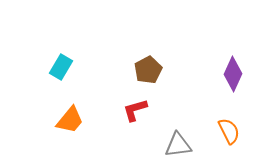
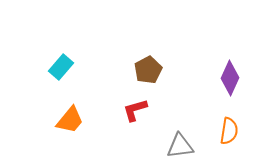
cyan rectangle: rotated 10 degrees clockwise
purple diamond: moved 3 px left, 4 px down
orange semicircle: rotated 36 degrees clockwise
gray triangle: moved 2 px right, 1 px down
